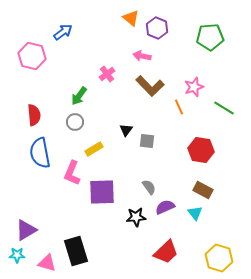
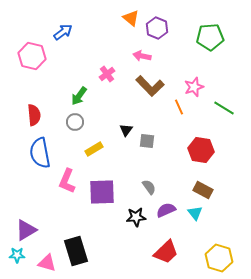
pink L-shape: moved 5 px left, 8 px down
purple semicircle: moved 1 px right, 3 px down
